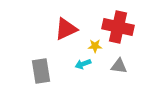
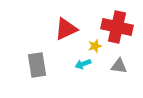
red cross: moved 1 px left
yellow star: rotated 16 degrees counterclockwise
gray rectangle: moved 4 px left, 6 px up
